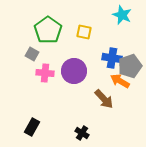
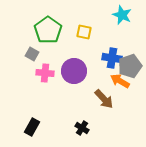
black cross: moved 5 px up
